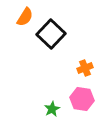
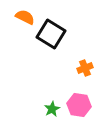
orange semicircle: rotated 96 degrees counterclockwise
black square: rotated 12 degrees counterclockwise
pink hexagon: moved 3 px left, 6 px down
